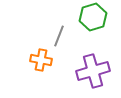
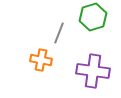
gray line: moved 3 px up
purple cross: rotated 24 degrees clockwise
